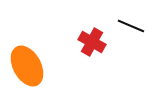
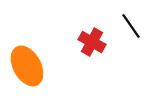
black line: rotated 32 degrees clockwise
